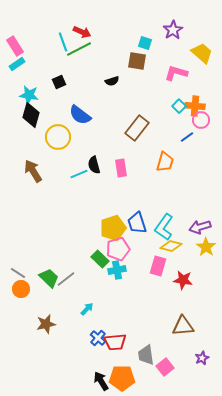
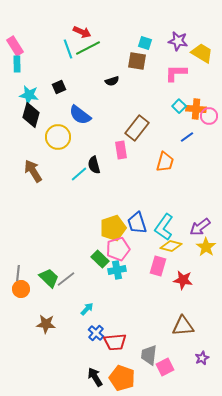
purple star at (173, 30): moved 5 px right, 11 px down; rotated 30 degrees counterclockwise
cyan line at (63, 42): moved 5 px right, 7 px down
green line at (79, 49): moved 9 px right, 1 px up
yellow trapezoid at (202, 53): rotated 10 degrees counterclockwise
cyan rectangle at (17, 64): rotated 56 degrees counterclockwise
pink L-shape at (176, 73): rotated 15 degrees counterclockwise
black square at (59, 82): moved 5 px down
orange cross at (195, 106): moved 1 px right, 3 px down
pink circle at (201, 120): moved 8 px right, 4 px up
pink rectangle at (121, 168): moved 18 px up
cyan line at (79, 174): rotated 18 degrees counterclockwise
purple arrow at (200, 227): rotated 20 degrees counterclockwise
gray line at (18, 273): rotated 63 degrees clockwise
brown star at (46, 324): rotated 18 degrees clockwise
blue cross at (98, 338): moved 2 px left, 5 px up
gray trapezoid at (146, 355): moved 3 px right; rotated 15 degrees clockwise
pink square at (165, 367): rotated 12 degrees clockwise
orange pentagon at (122, 378): rotated 20 degrees clockwise
black arrow at (101, 381): moved 6 px left, 4 px up
